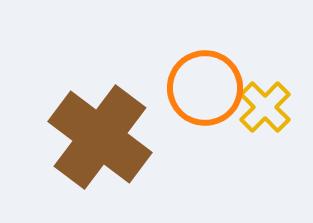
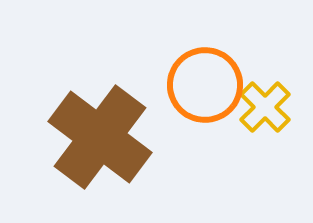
orange circle: moved 3 px up
